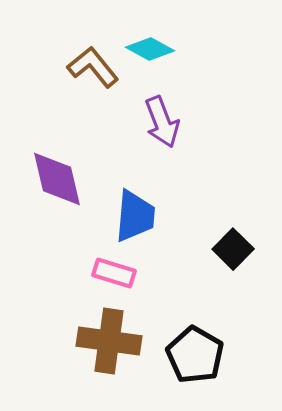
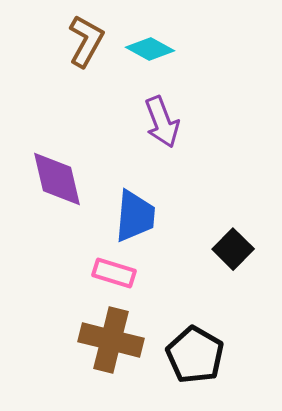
brown L-shape: moved 7 px left, 26 px up; rotated 68 degrees clockwise
brown cross: moved 2 px right, 1 px up; rotated 6 degrees clockwise
